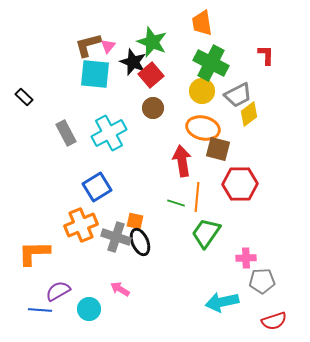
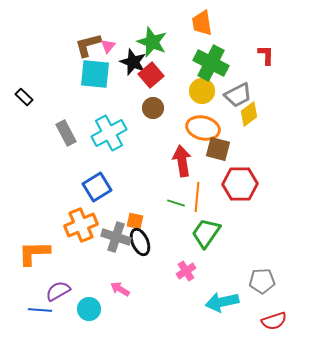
pink cross: moved 60 px left, 13 px down; rotated 30 degrees counterclockwise
